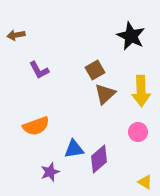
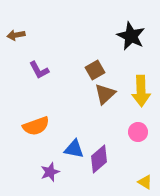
blue triangle: rotated 20 degrees clockwise
